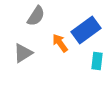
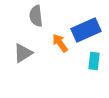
gray semicircle: rotated 140 degrees clockwise
blue rectangle: rotated 12 degrees clockwise
cyan rectangle: moved 3 px left
